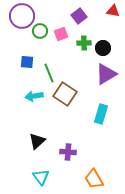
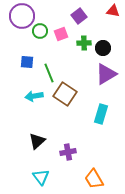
purple cross: rotated 14 degrees counterclockwise
